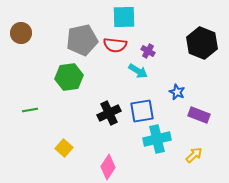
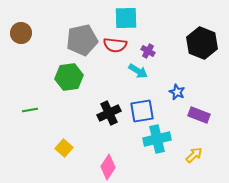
cyan square: moved 2 px right, 1 px down
